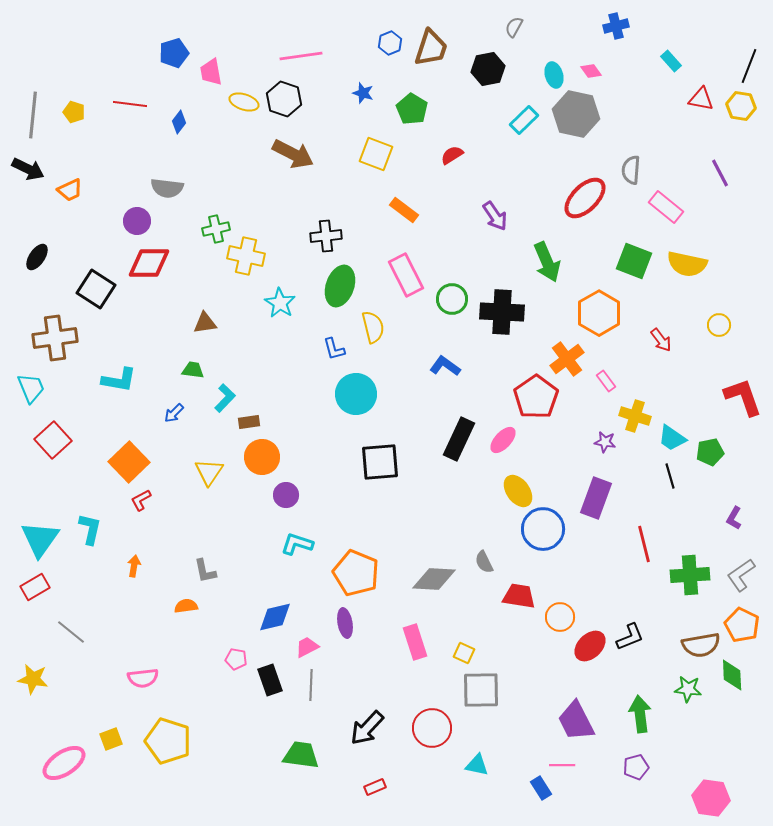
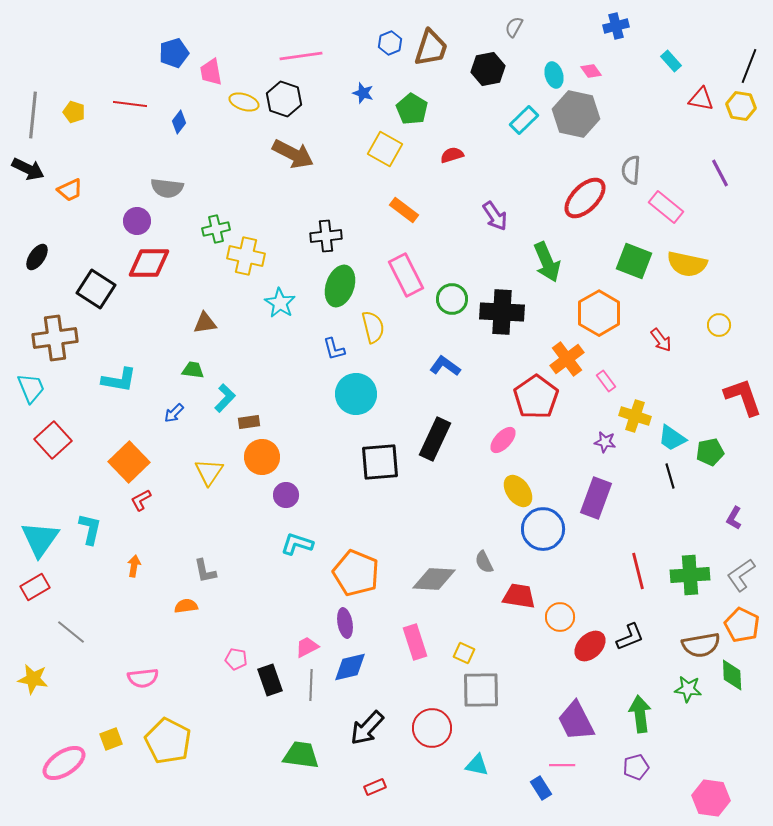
yellow square at (376, 154): moved 9 px right, 5 px up; rotated 8 degrees clockwise
red semicircle at (452, 155): rotated 15 degrees clockwise
black rectangle at (459, 439): moved 24 px left
red line at (644, 544): moved 6 px left, 27 px down
blue diamond at (275, 617): moved 75 px right, 50 px down
yellow pentagon at (168, 741): rotated 9 degrees clockwise
